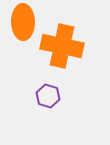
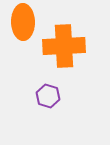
orange cross: moved 2 px right; rotated 15 degrees counterclockwise
